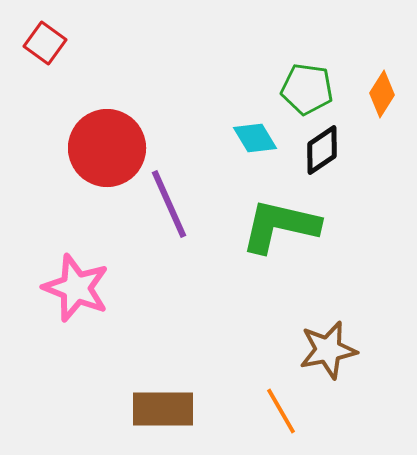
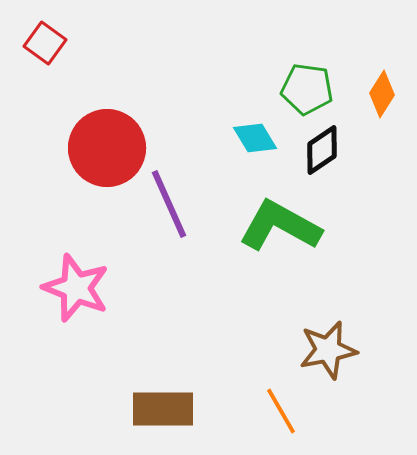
green L-shape: rotated 16 degrees clockwise
